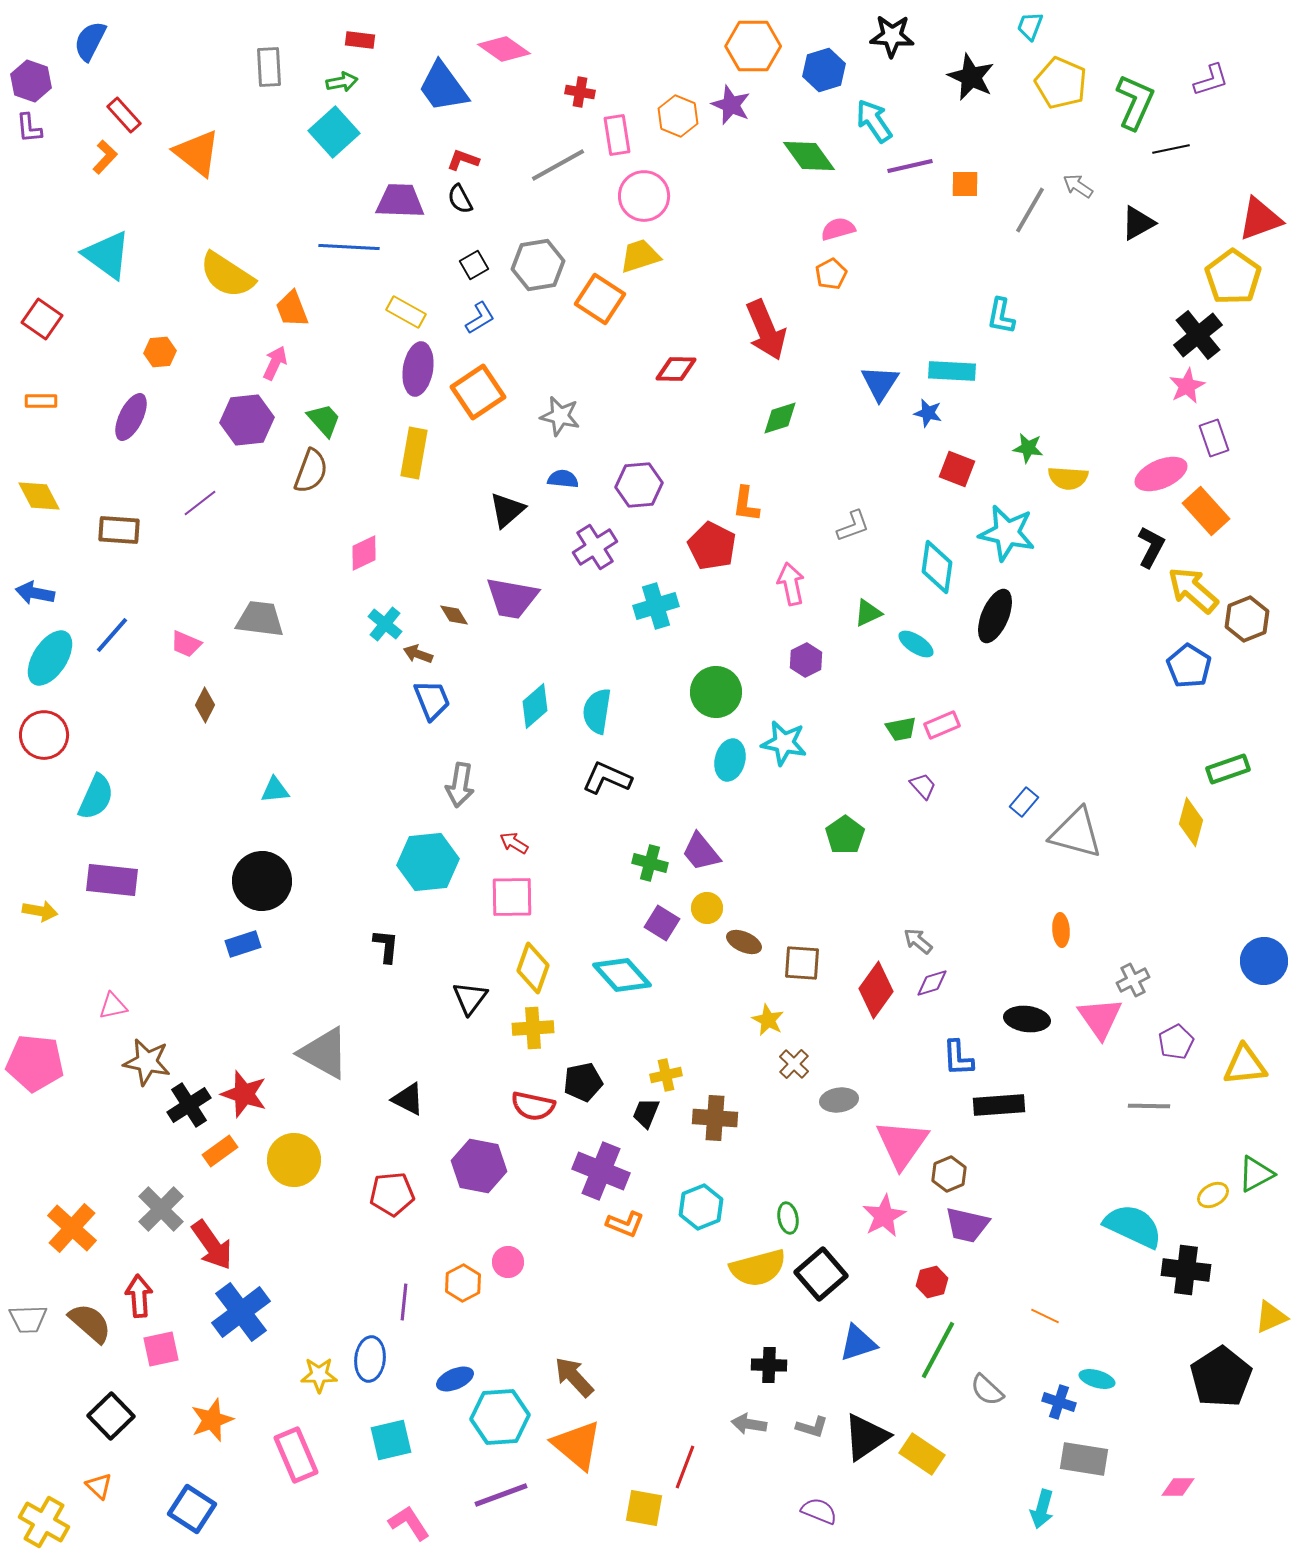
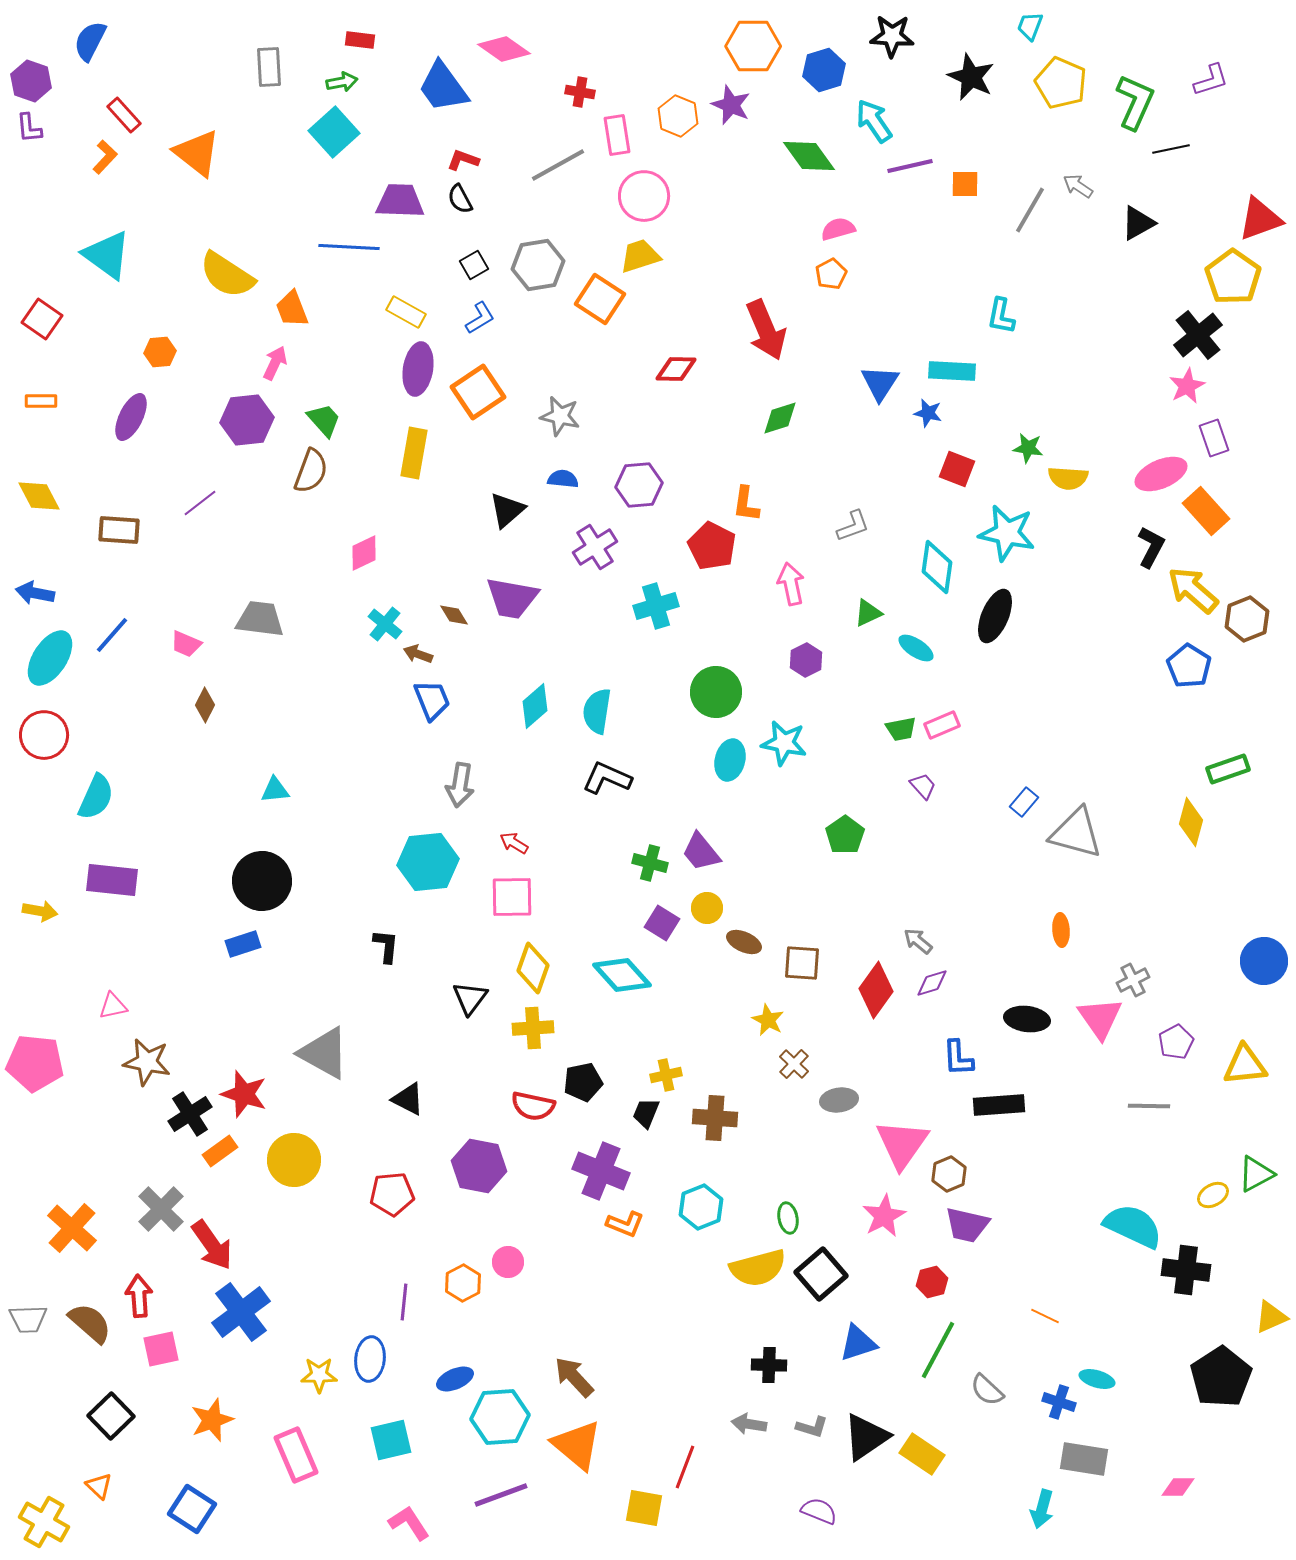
cyan ellipse at (916, 644): moved 4 px down
black cross at (189, 1105): moved 1 px right, 9 px down
